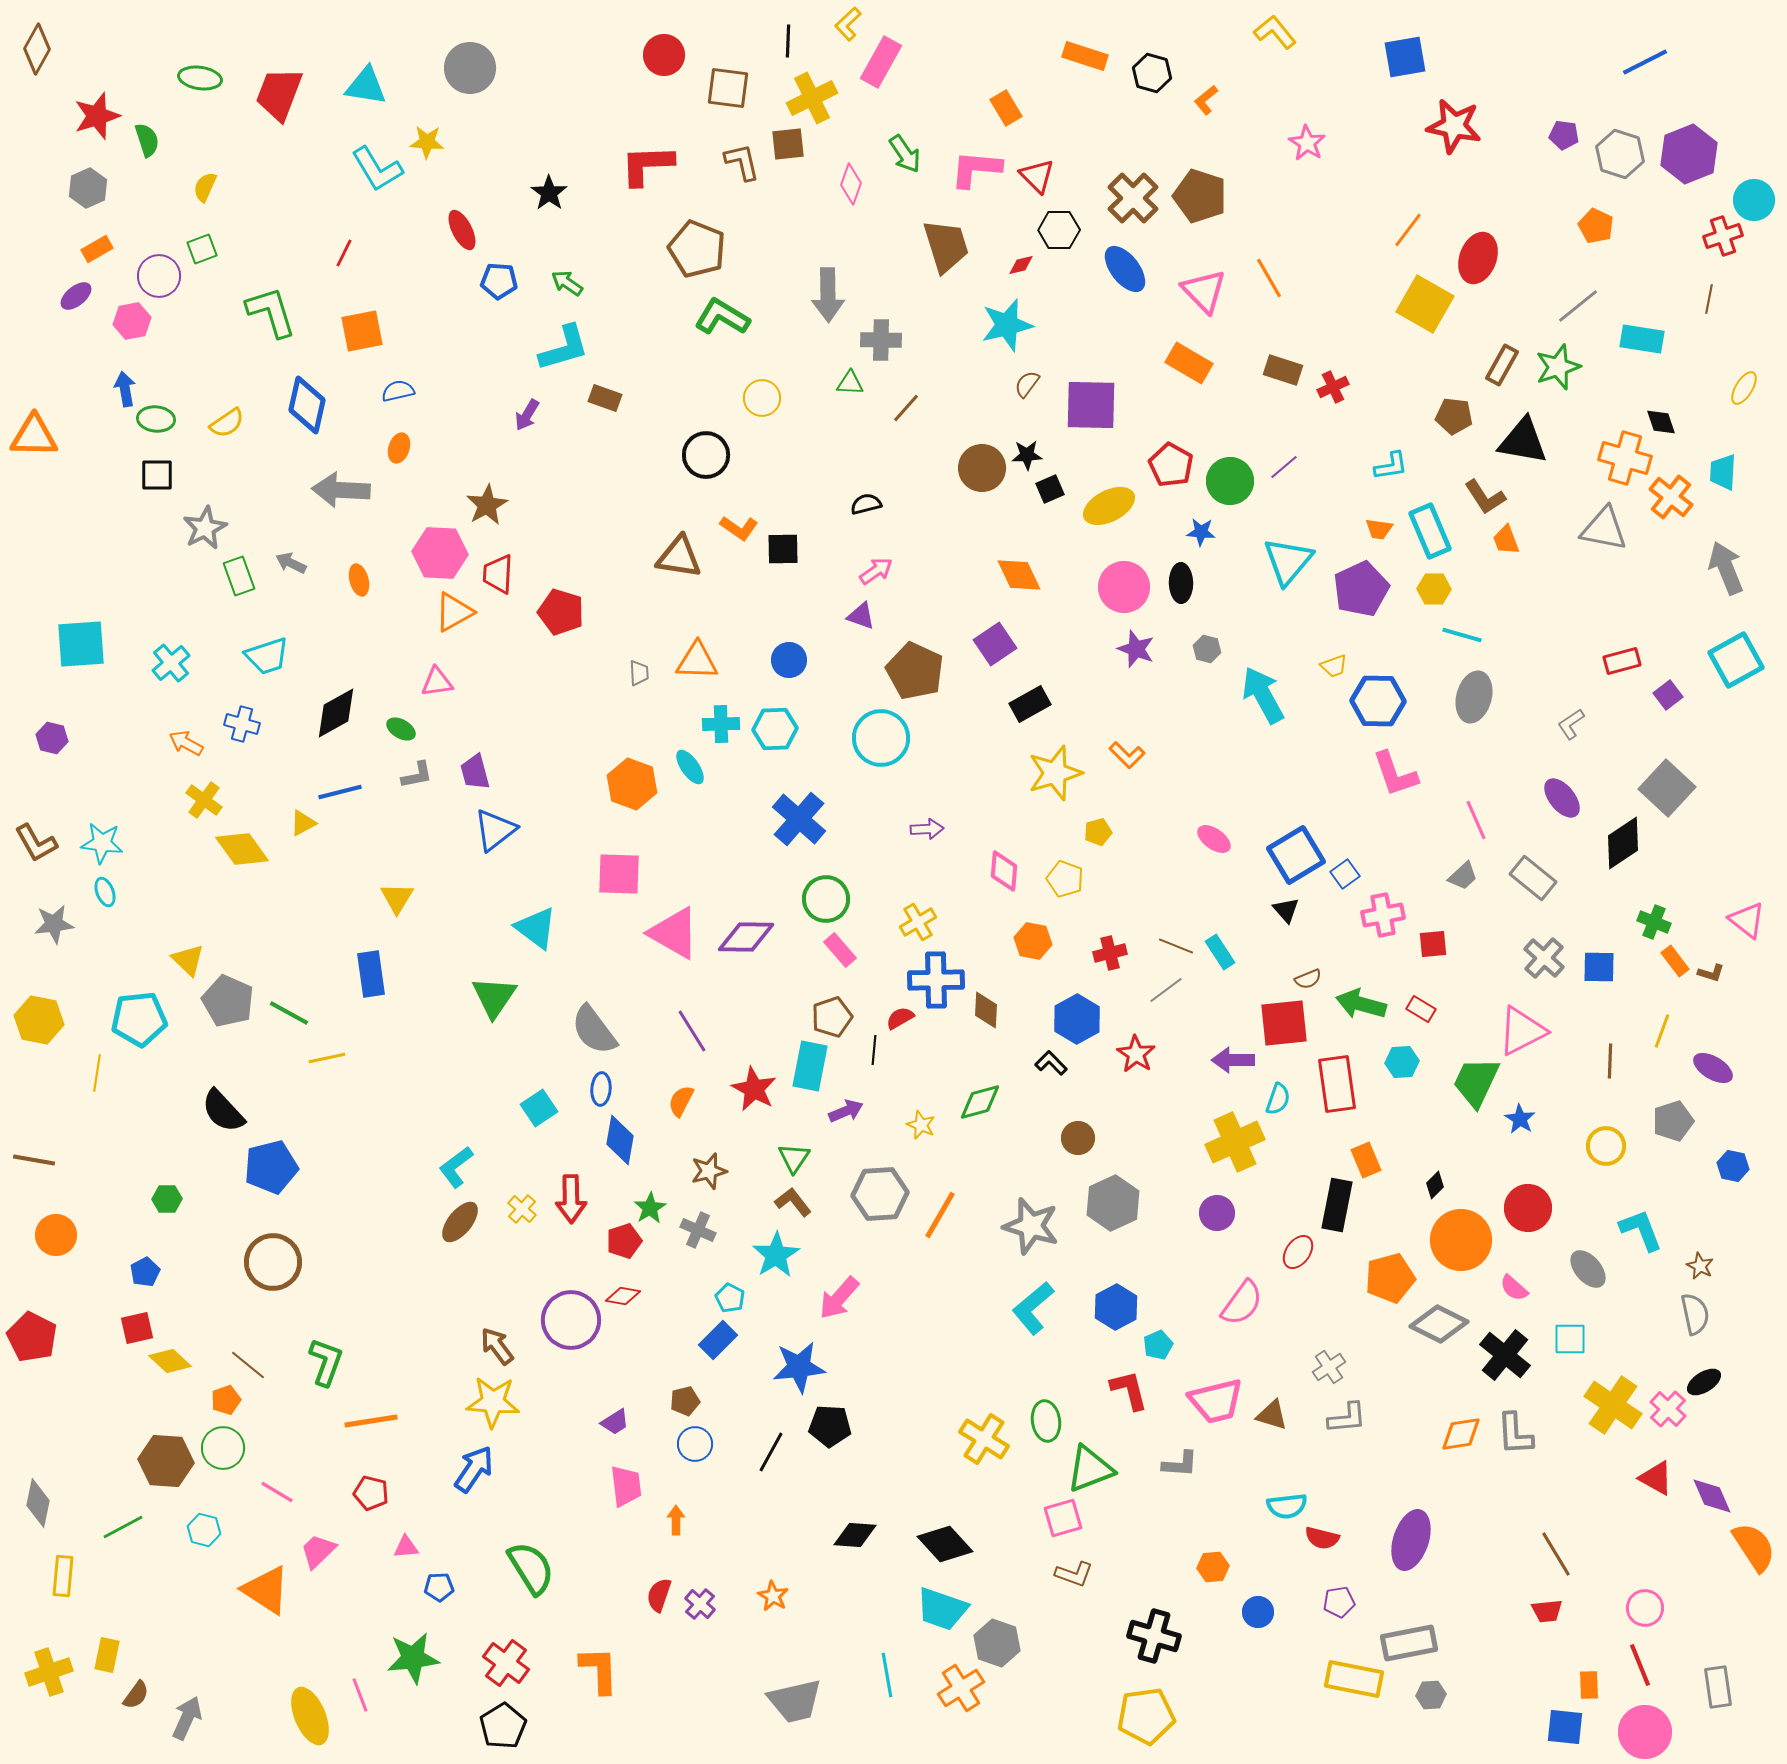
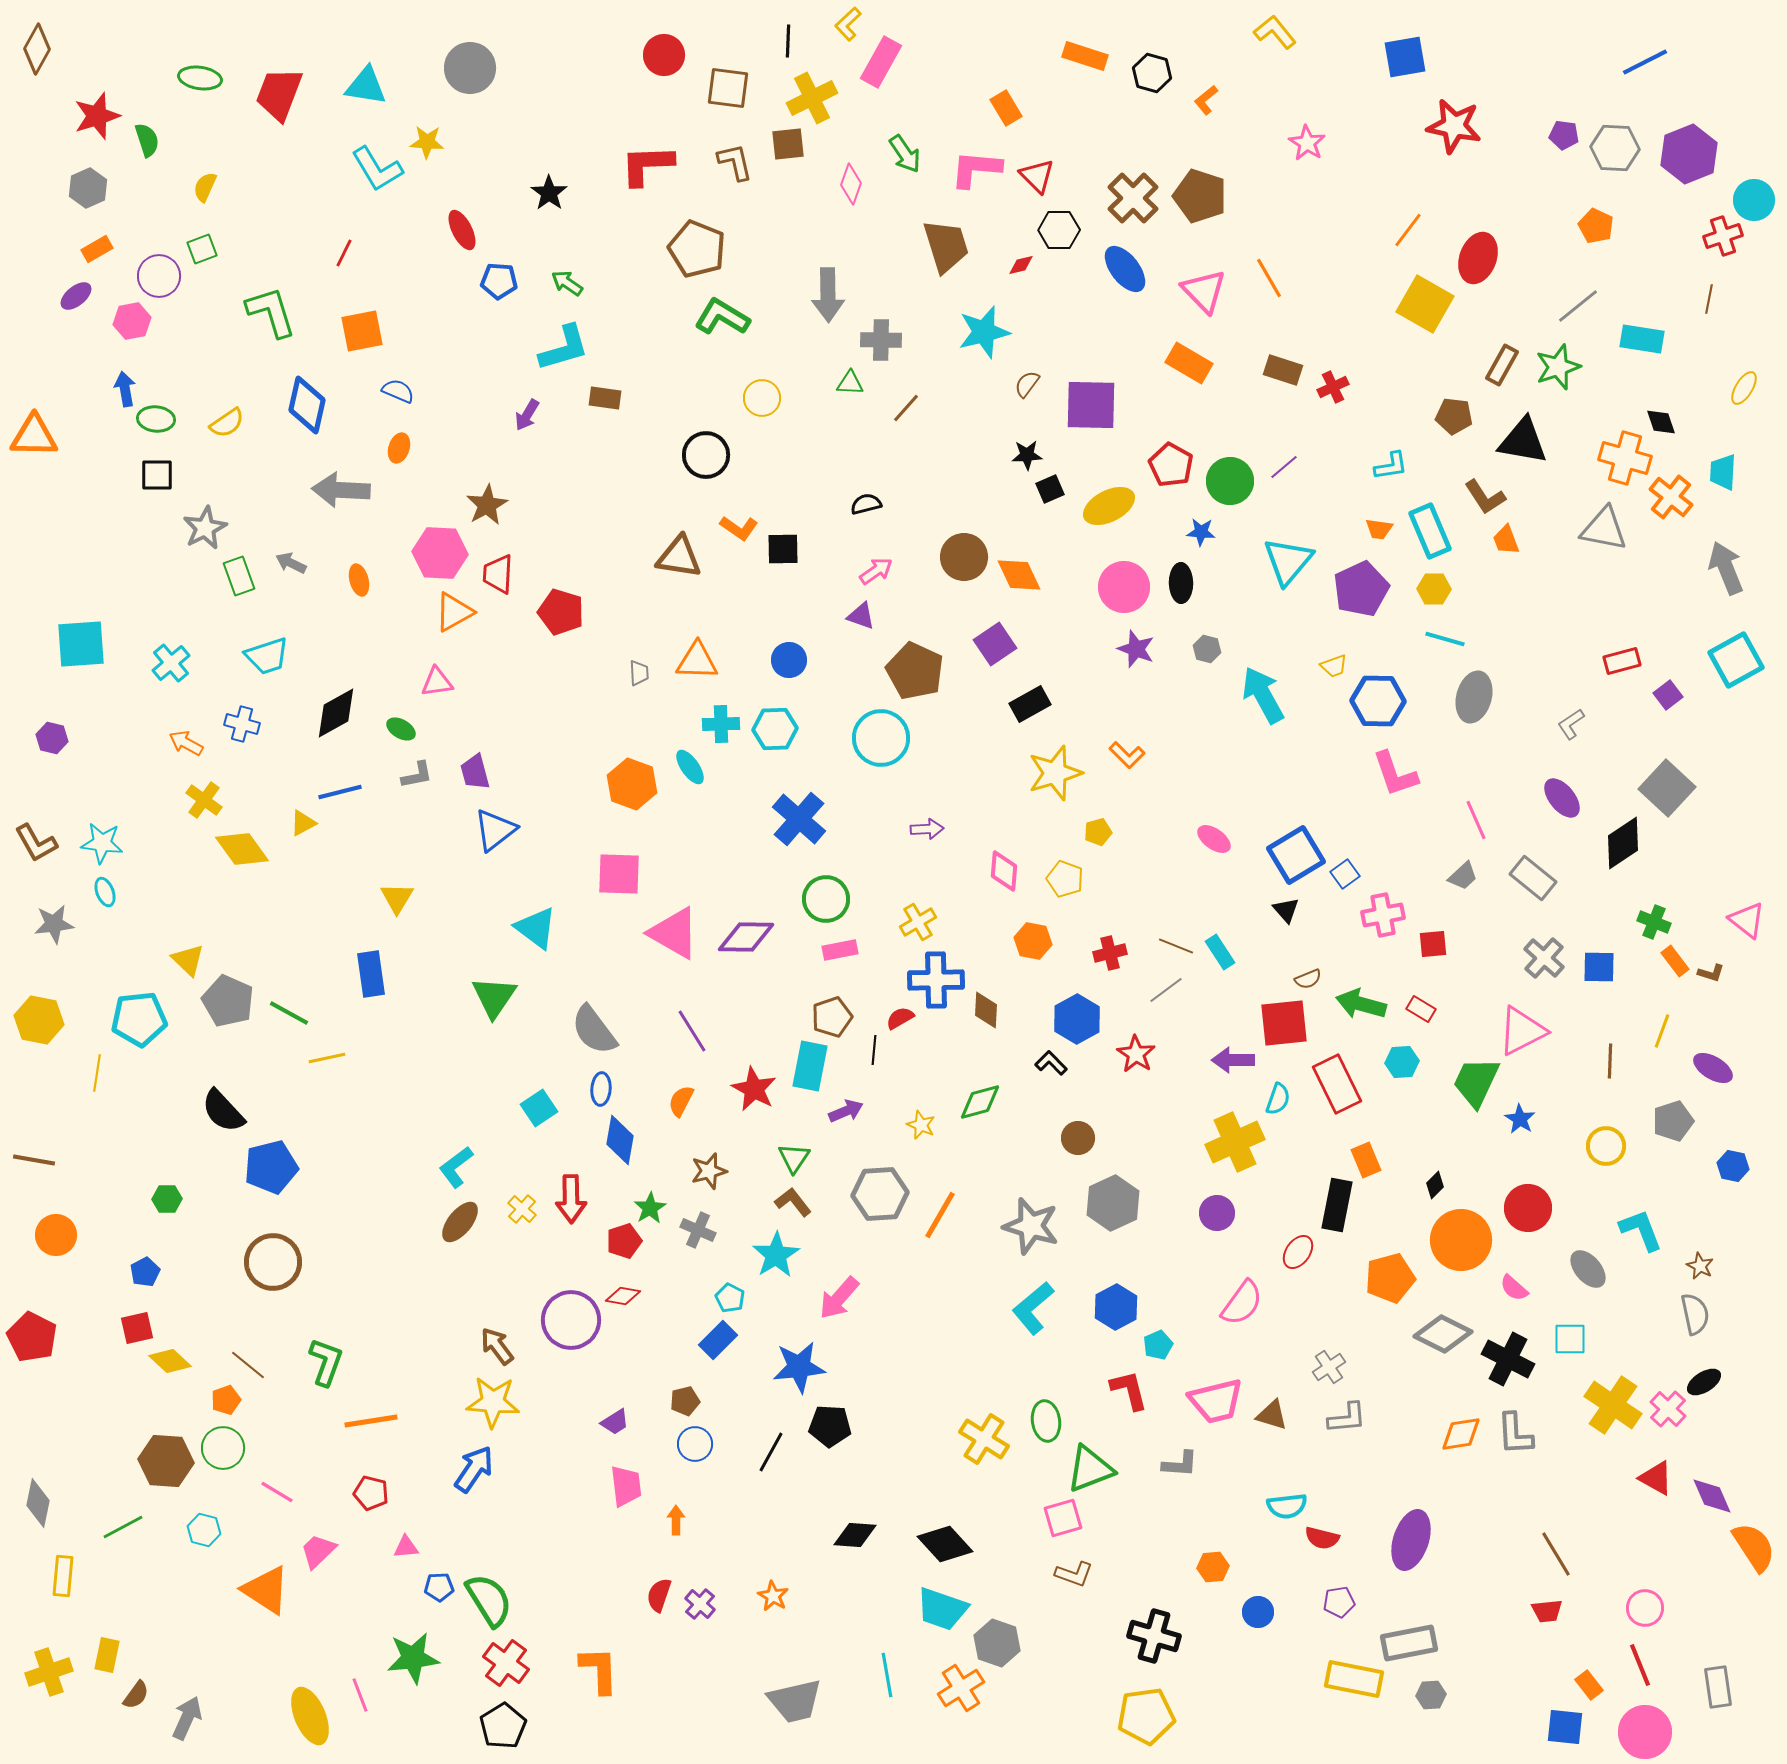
gray hexagon at (1620, 154): moved 5 px left, 6 px up; rotated 15 degrees counterclockwise
brown L-shape at (742, 162): moved 7 px left
cyan star at (1007, 325): moved 23 px left, 7 px down
blue semicircle at (398, 391): rotated 36 degrees clockwise
brown rectangle at (605, 398): rotated 12 degrees counterclockwise
brown circle at (982, 468): moved 18 px left, 89 px down
cyan line at (1462, 635): moved 17 px left, 4 px down
pink rectangle at (840, 950): rotated 60 degrees counterclockwise
red rectangle at (1337, 1084): rotated 18 degrees counterclockwise
gray diamond at (1439, 1324): moved 4 px right, 10 px down
black cross at (1505, 1355): moved 3 px right, 4 px down; rotated 12 degrees counterclockwise
green semicircle at (531, 1568): moved 42 px left, 32 px down
orange rectangle at (1589, 1685): rotated 36 degrees counterclockwise
